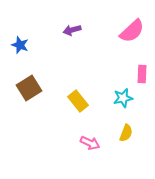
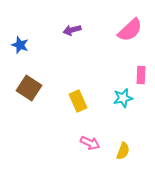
pink semicircle: moved 2 px left, 1 px up
pink rectangle: moved 1 px left, 1 px down
brown square: rotated 25 degrees counterclockwise
yellow rectangle: rotated 15 degrees clockwise
yellow semicircle: moved 3 px left, 18 px down
